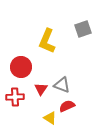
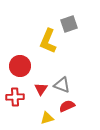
gray square: moved 14 px left, 5 px up
yellow L-shape: moved 1 px right
red circle: moved 1 px left, 1 px up
yellow triangle: moved 3 px left; rotated 48 degrees counterclockwise
